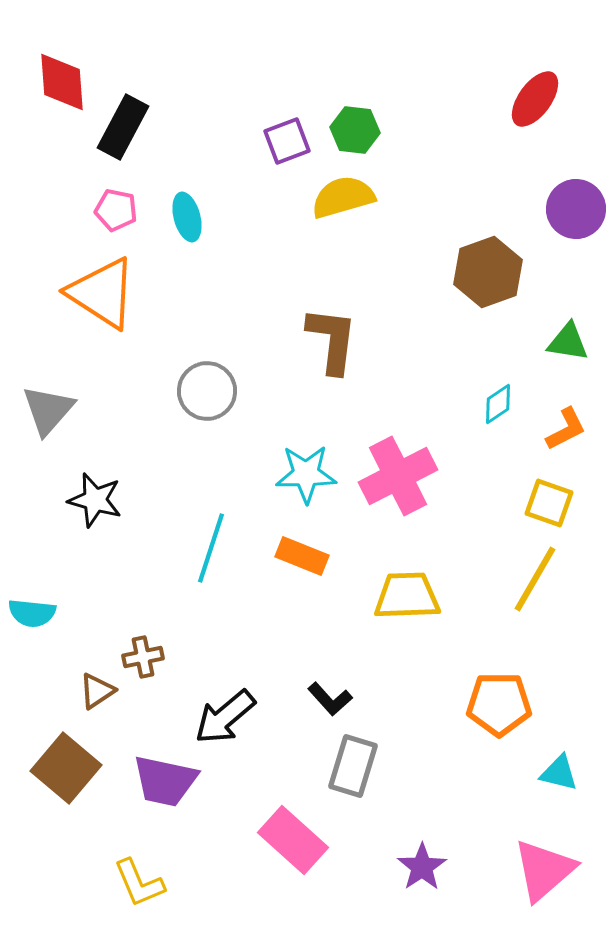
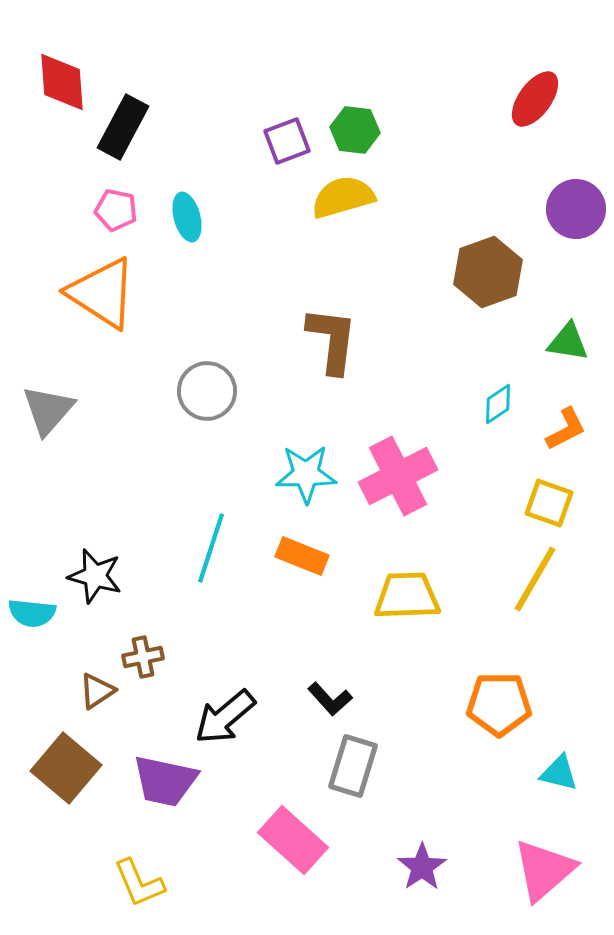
black star: moved 76 px down
